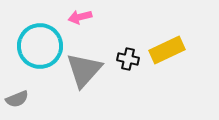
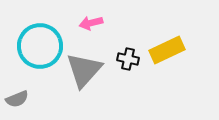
pink arrow: moved 11 px right, 6 px down
